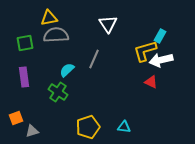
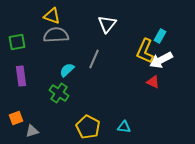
yellow triangle: moved 3 px right, 2 px up; rotated 30 degrees clockwise
white triangle: moved 1 px left; rotated 12 degrees clockwise
green square: moved 8 px left, 1 px up
yellow L-shape: rotated 50 degrees counterclockwise
white arrow: rotated 15 degrees counterclockwise
purple rectangle: moved 3 px left, 1 px up
red triangle: moved 2 px right
green cross: moved 1 px right, 1 px down
yellow pentagon: rotated 25 degrees counterclockwise
